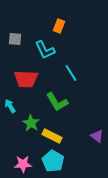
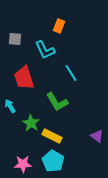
red trapezoid: moved 2 px left, 1 px up; rotated 70 degrees clockwise
